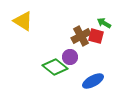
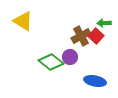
green arrow: rotated 32 degrees counterclockwise
red square: rotated 28 degrees clockwise
green diamond: moved 4 px left, 5 px up
blue ellipse: moved 2 px right; rotated 40 degrees clockwise
